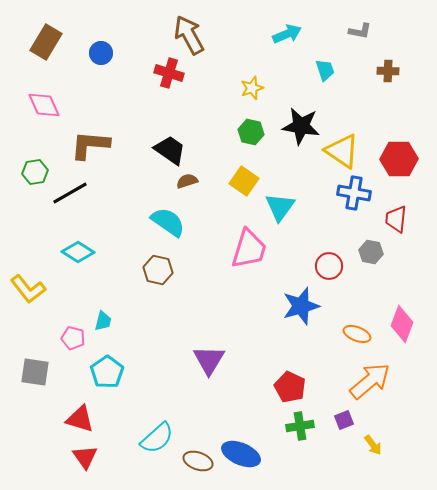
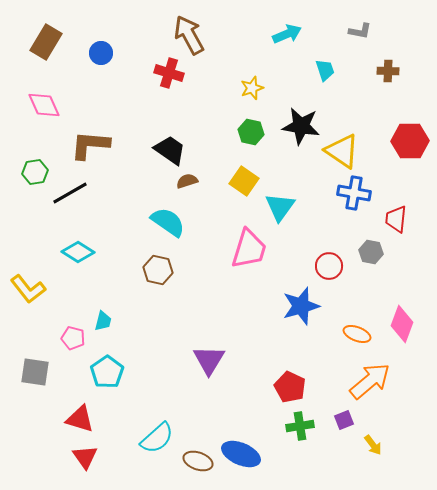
red hexagon at (399, 159): moved 11 px right, 18 px up
